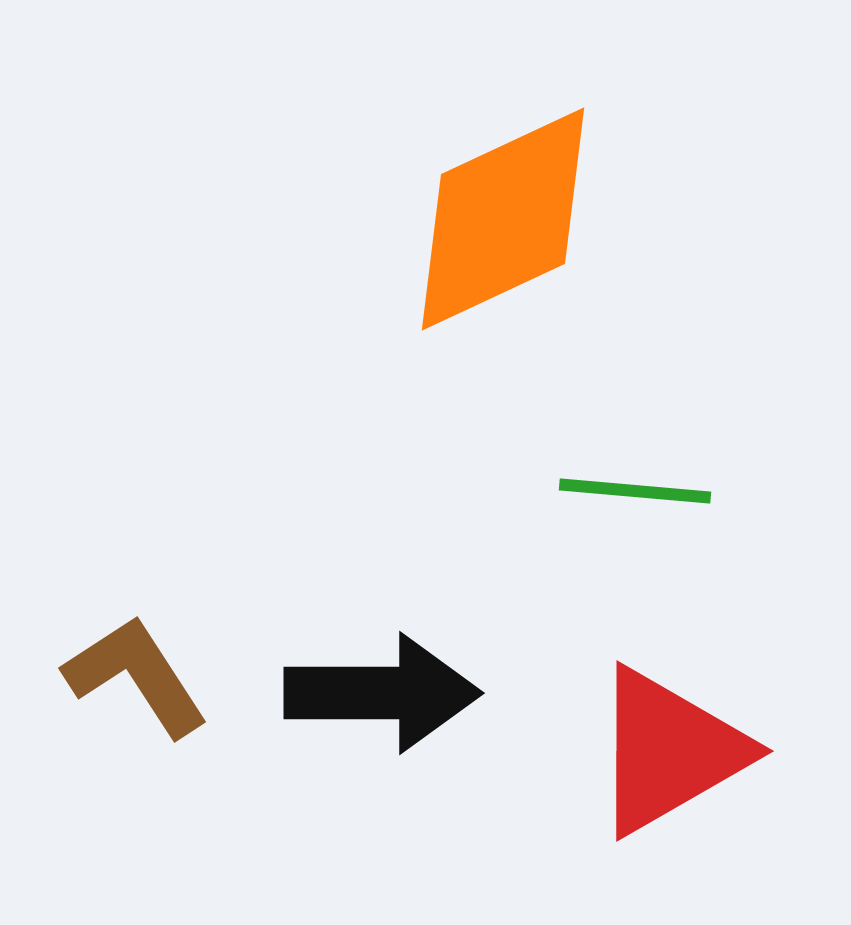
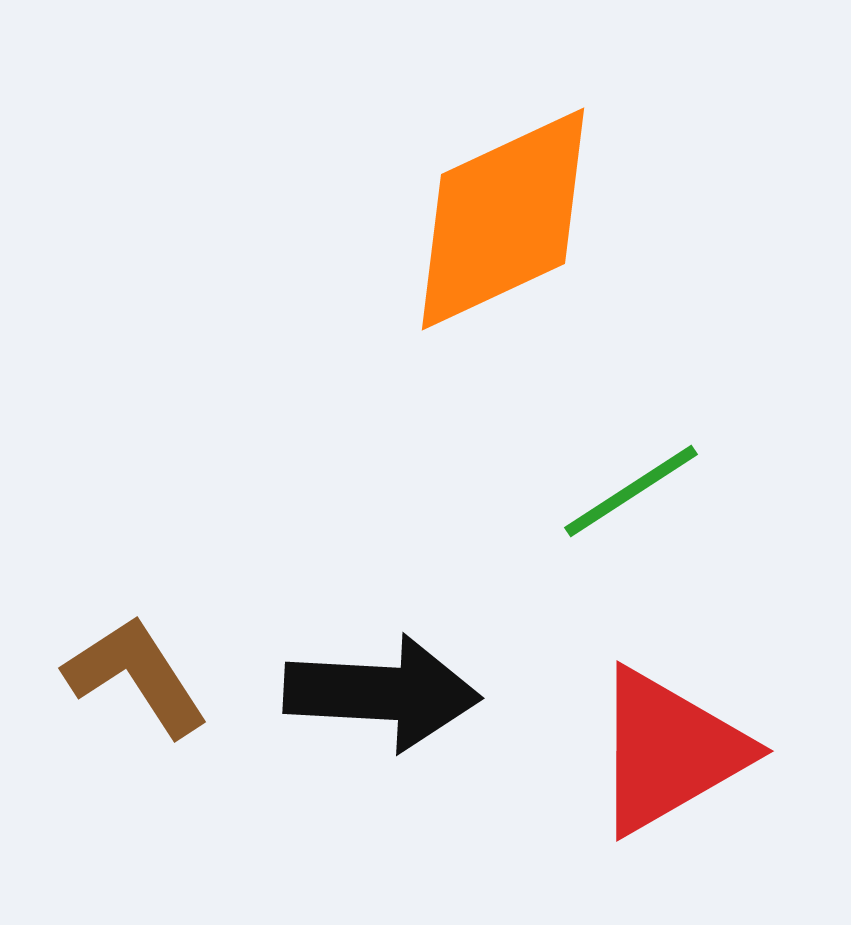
green line: moved 4 px left; rotated 38 degrees counterclockwise
black arrow: rotated 3 degrees clockwise
